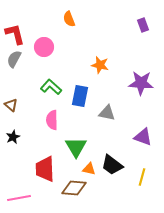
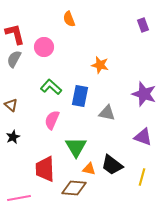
purple star: moved 3 px right, 11 px down; rotated 15 degrees clockwise
pink semicircle: rotated 24 degrees clockwise
